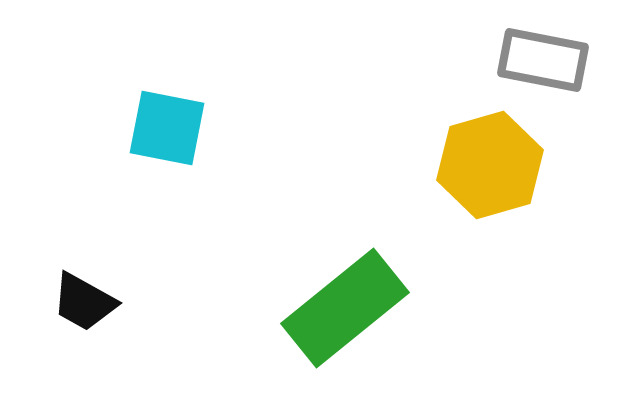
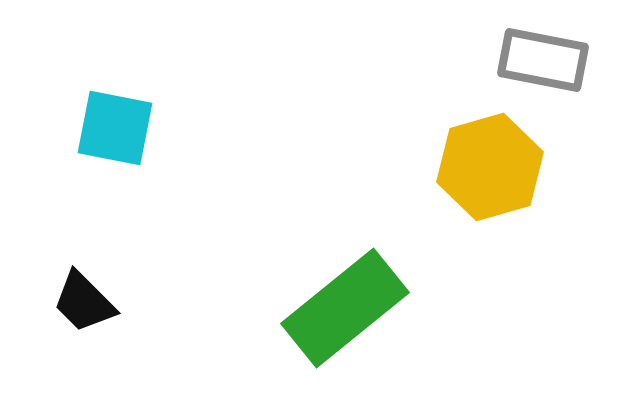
cyan square: moved 52 px left
yellow hexagon: moved 2 px down
black trapezoid: rotated 16 degrees clockwise
